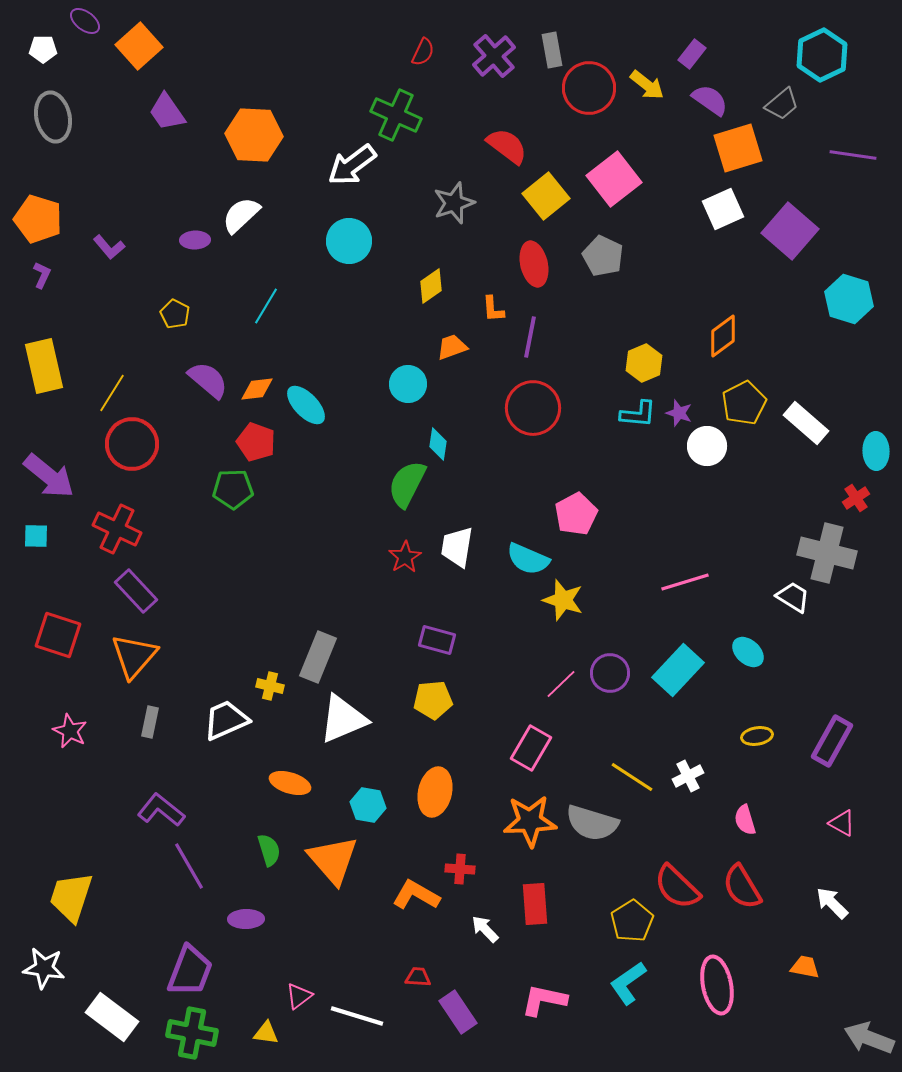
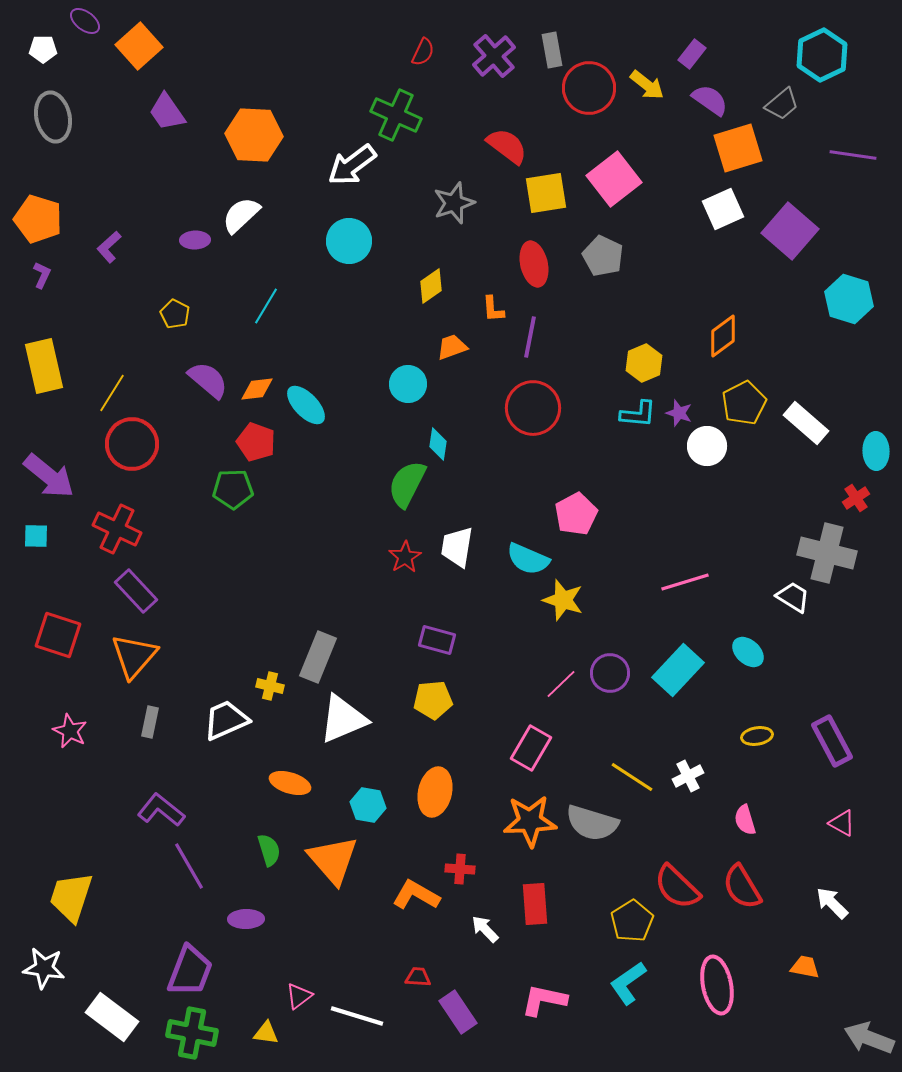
yellow square at (546, 196): moved 3 px up; rotated 30 degrees clockwise
purple L-shape at (109, 247): rotated 88 degrees clockwise
purple rectangle at (832, 741): rotated 57 degrees counterclockwise
